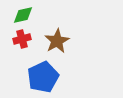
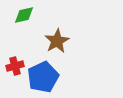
green diamond: moved 1 px right
red cross: moved 7 px left, 27 px down
